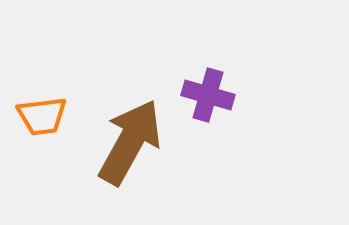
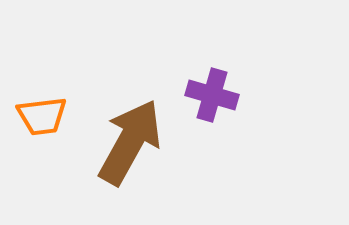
purple cross: moved 4 px right
